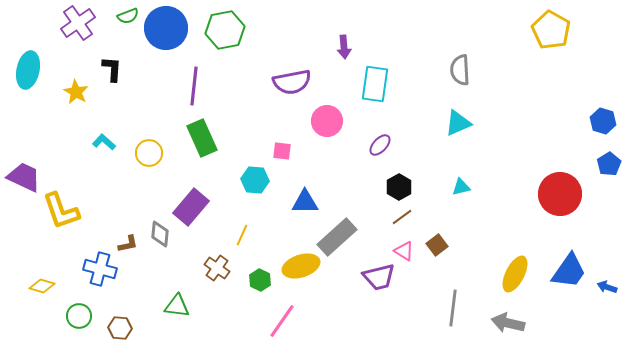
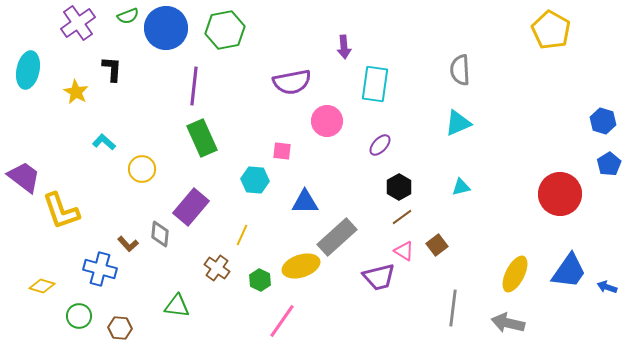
yellow circle at (149, 153): moved 7 px left, 16 px down
purple trapezoid at (24, 177): rotated 12 degrees clockwise
brown L-shape at (128, 244): rotated 60 degrees clockwise
